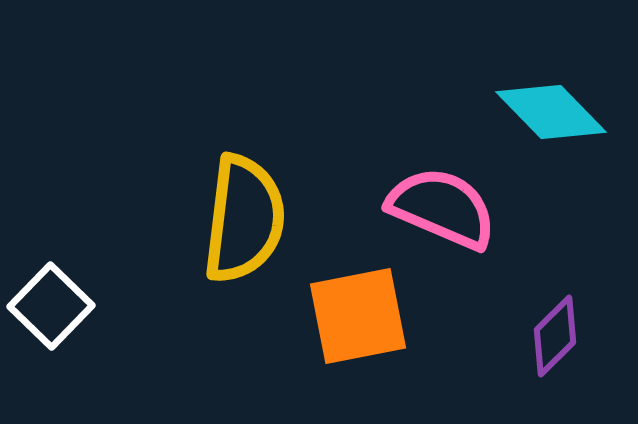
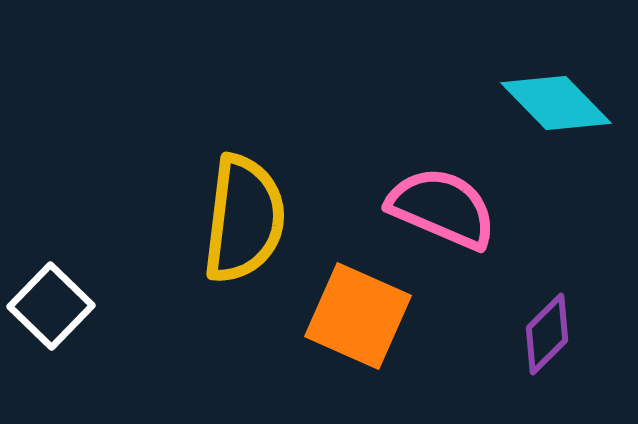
cyan diamond: moved 5 px right, 9 px up
orange square: rotated 35 degrees clockwise
purple diamond: moved 8 px left, 2 px up
